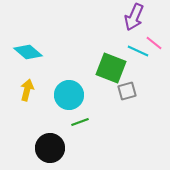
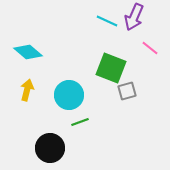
pink line: moved 4 px left, 5 px down
cyan line: moved 31 px left, 30 px up
